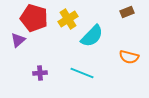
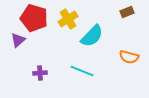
cyan line: moved 2 px up
